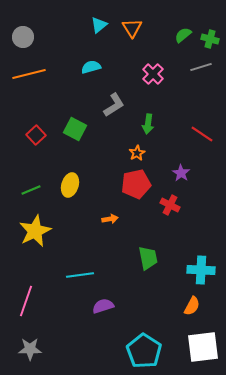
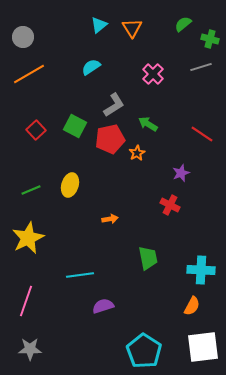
green semicircle: moved 11 px up
cyan semicircle: rotated 18 degrees counterclockwise
orange line: rotated 16 degrees counterclockwise
green arrow: rotated 114 degrees clockwise
green square: moved 3 px up
red square: moved 5 px up
purple star: rotated 18 degrees clockwise
red pentagon: moved 26 px left, 45 px up
yellow star: moved 7 px left, 7 px down
